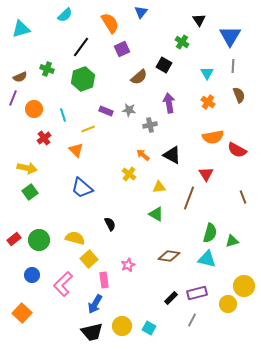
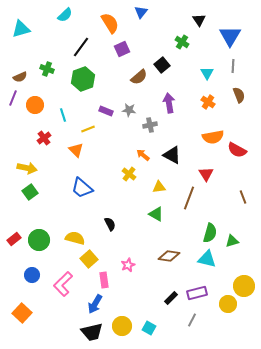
black square at (164, 65): moved 2 px left; rotated 21 degrees clockwise
orange circle at (34, 109): moved 1 px right, 4 px up
